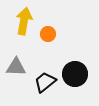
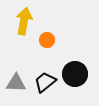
orange circle: moved 1 px left, 6 px down
gray triangle: moved 16 px down
